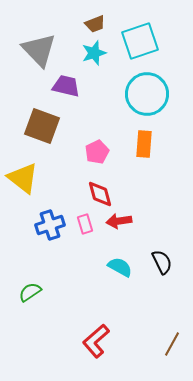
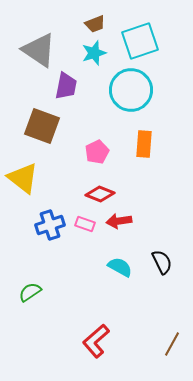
gray triangle: rotated 12 degrees counterclockwise
purple trapezoid: rotated 88 degrees clockwise
cyan circle: moved 16 px left, 4 px up
red diamond: rotated 52 degrees counterclockwise
pink rectangle: rotated 54 degrees counterclockwise
